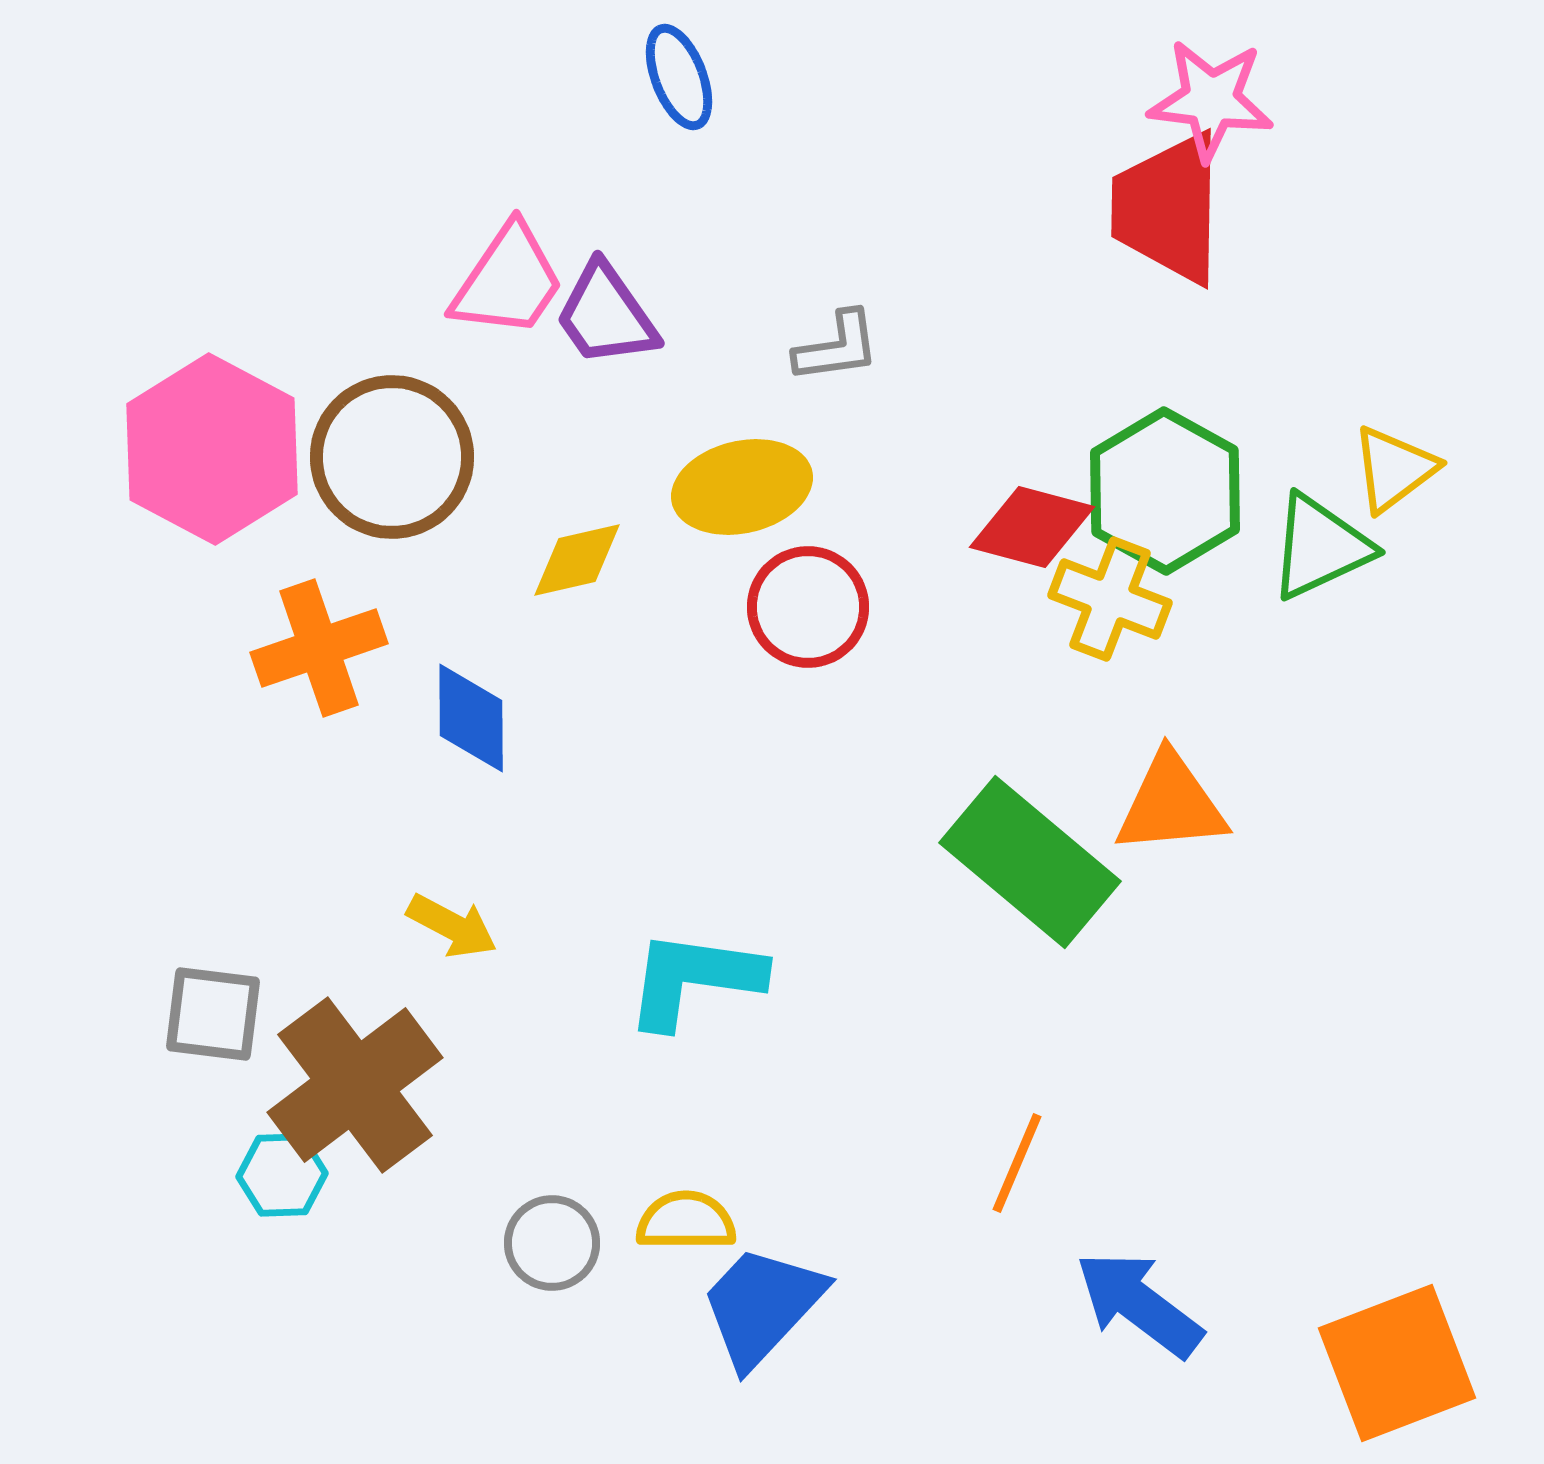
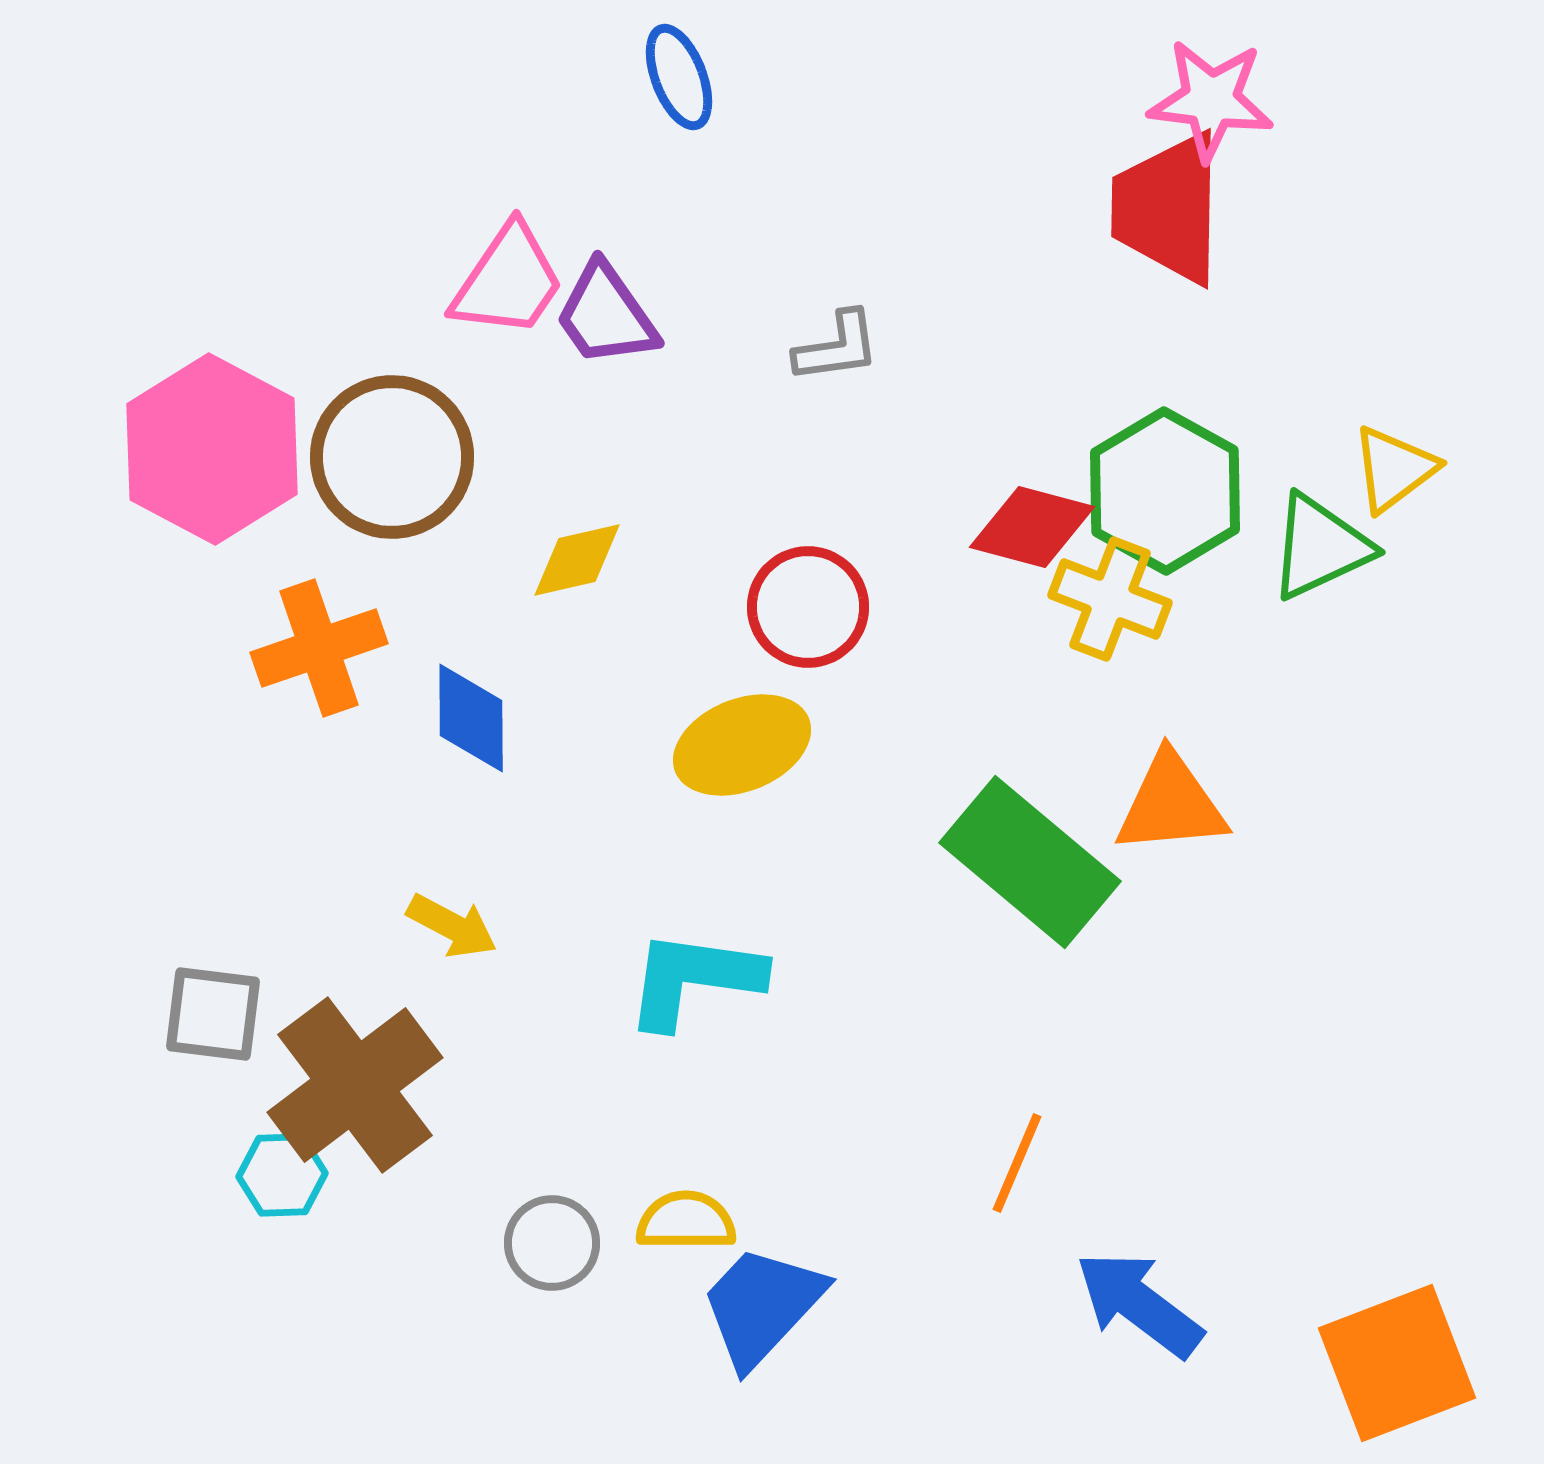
yellow ellipse: moved 258 px down; rotated 9 degrees counterclockwise
